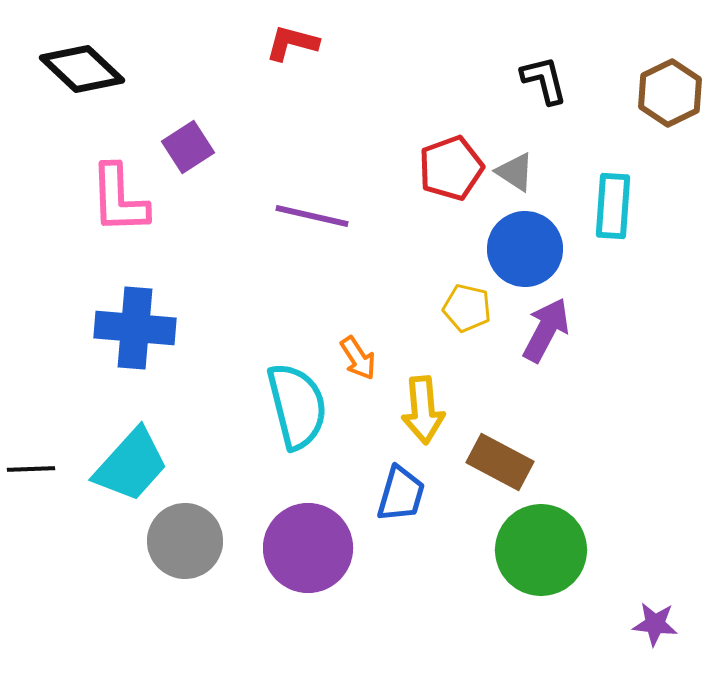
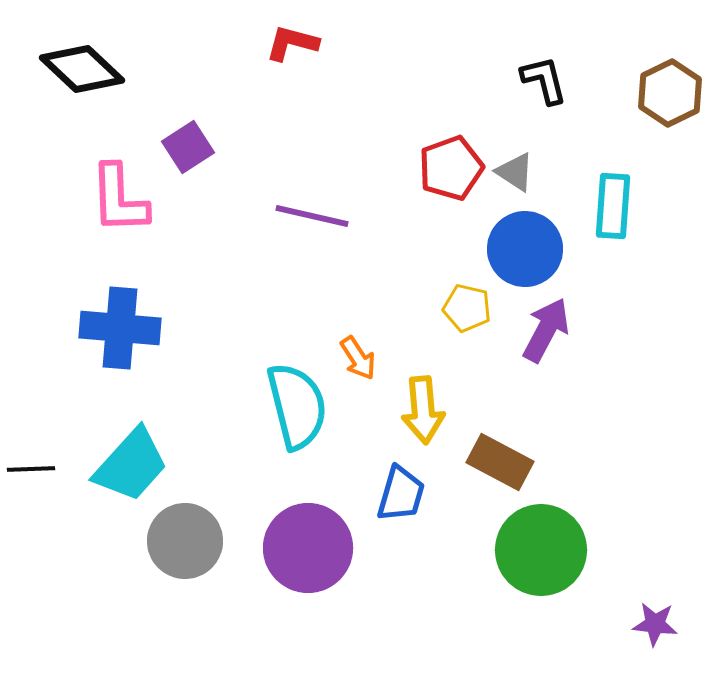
blue cross: moved 15 px left
